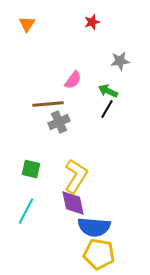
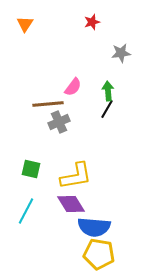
orange triangle: moved 2 px left
gray star: moved 1 px right, 8 px up
pink semicircle: moved 7 px down
green arrow: rotated 60 degrees clockwise
yellow L-shape: rotated 48 degrees clockwise
purple diamond: moved 2 px left, 1 px down; rotated 20 degrees counterclockwise
